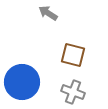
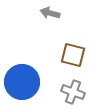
gray arrow: moved 2 px right; rotated 18 degrees counterclockwise
